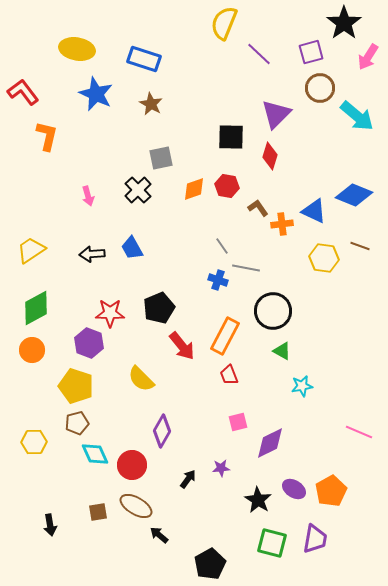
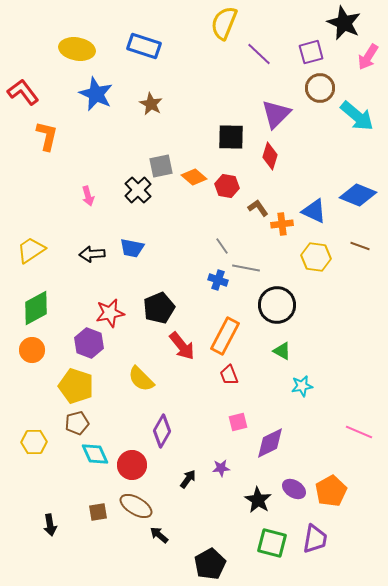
black star at (344, 23): rotated 12 degrees counterclockwise
blue rectangle at (144, 59): moved 13 px up
gray square at (161, 158): moved 8 px down
orange diamond at (194, 189): moved 12 px up; rotated 60 degrees clockwise
blue diamond at (354, 195): moved 4 px right
blue trapezoid at (132, 248): rotated 50 degrees counterclockwise
yellow hexagon at (324, 258): moved 8 px left, 1 px up
black circle at (273, 311): moved 4 px right, 6 px up
red star at (110, 313): rotated 12 degrees counterclockwise
